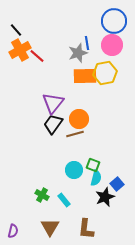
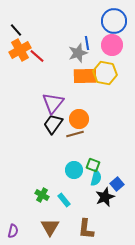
yellow hexagon: rotated 20 degrees clockwise
